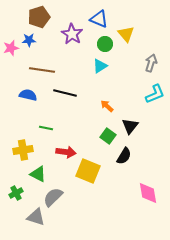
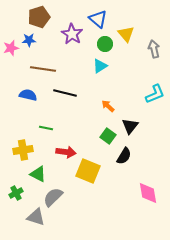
blue triangle: moved 1 px left; rotated 18 degrees clockwise
gray arrow: moved 3 px right, 14 px up; rotated 30 degrees counterclockwise
brown line: moved 1 px right, 1 px up
orange arrow: moved 1 px right
